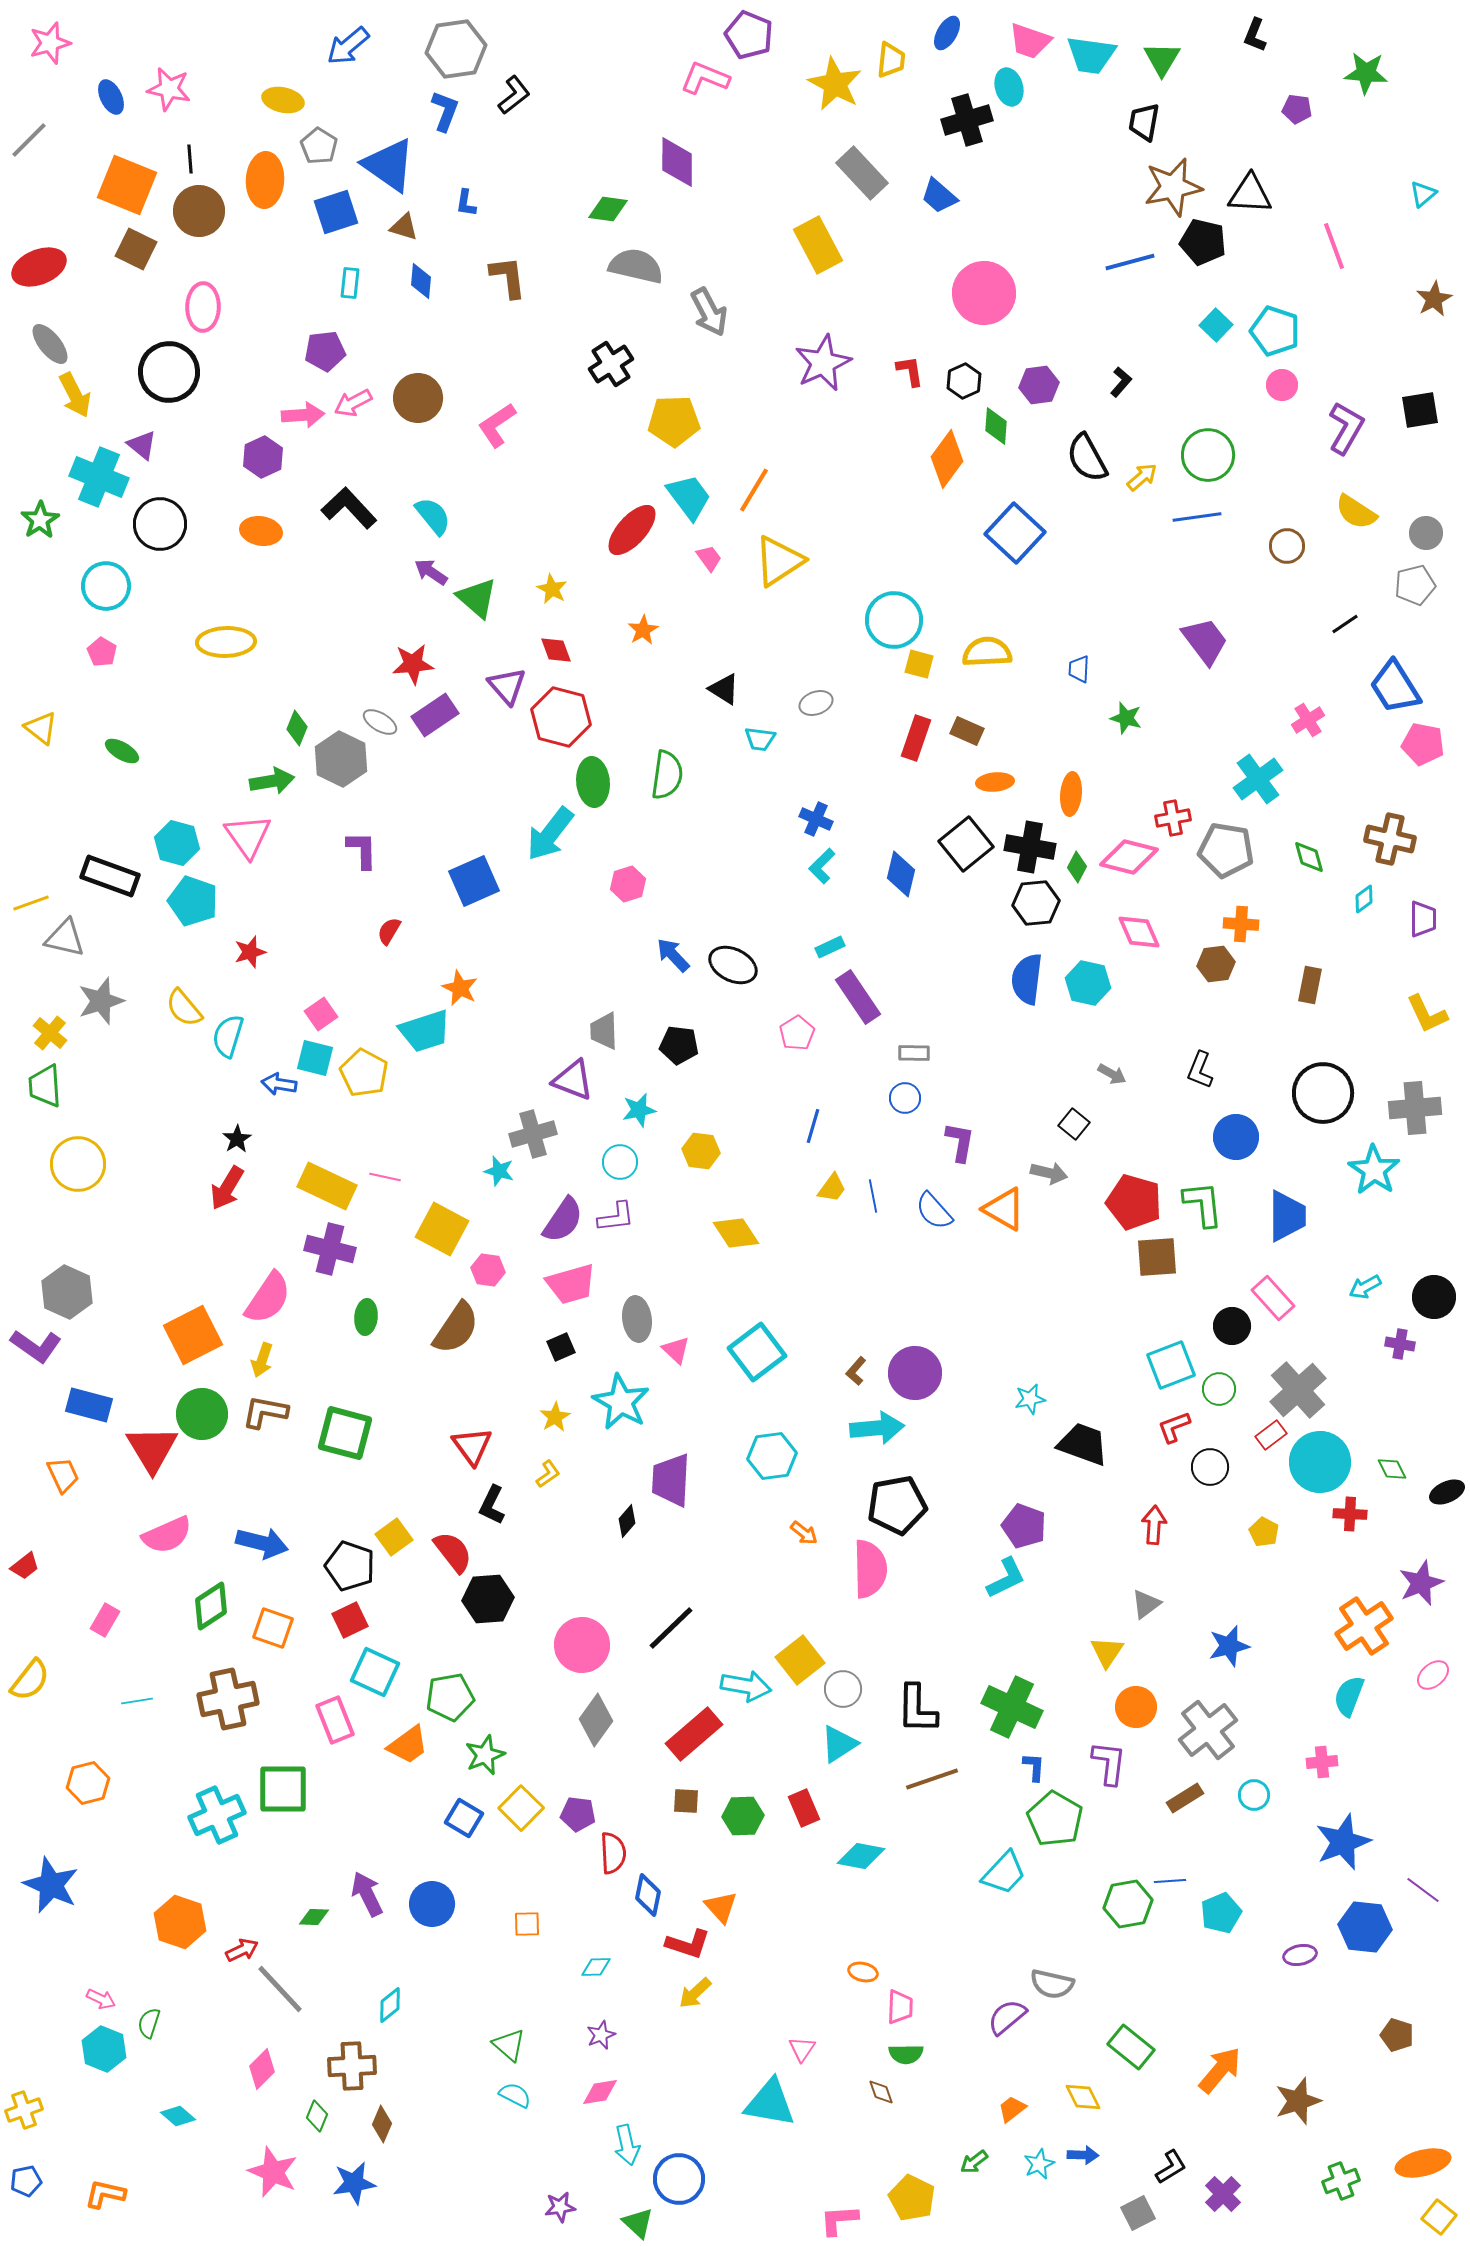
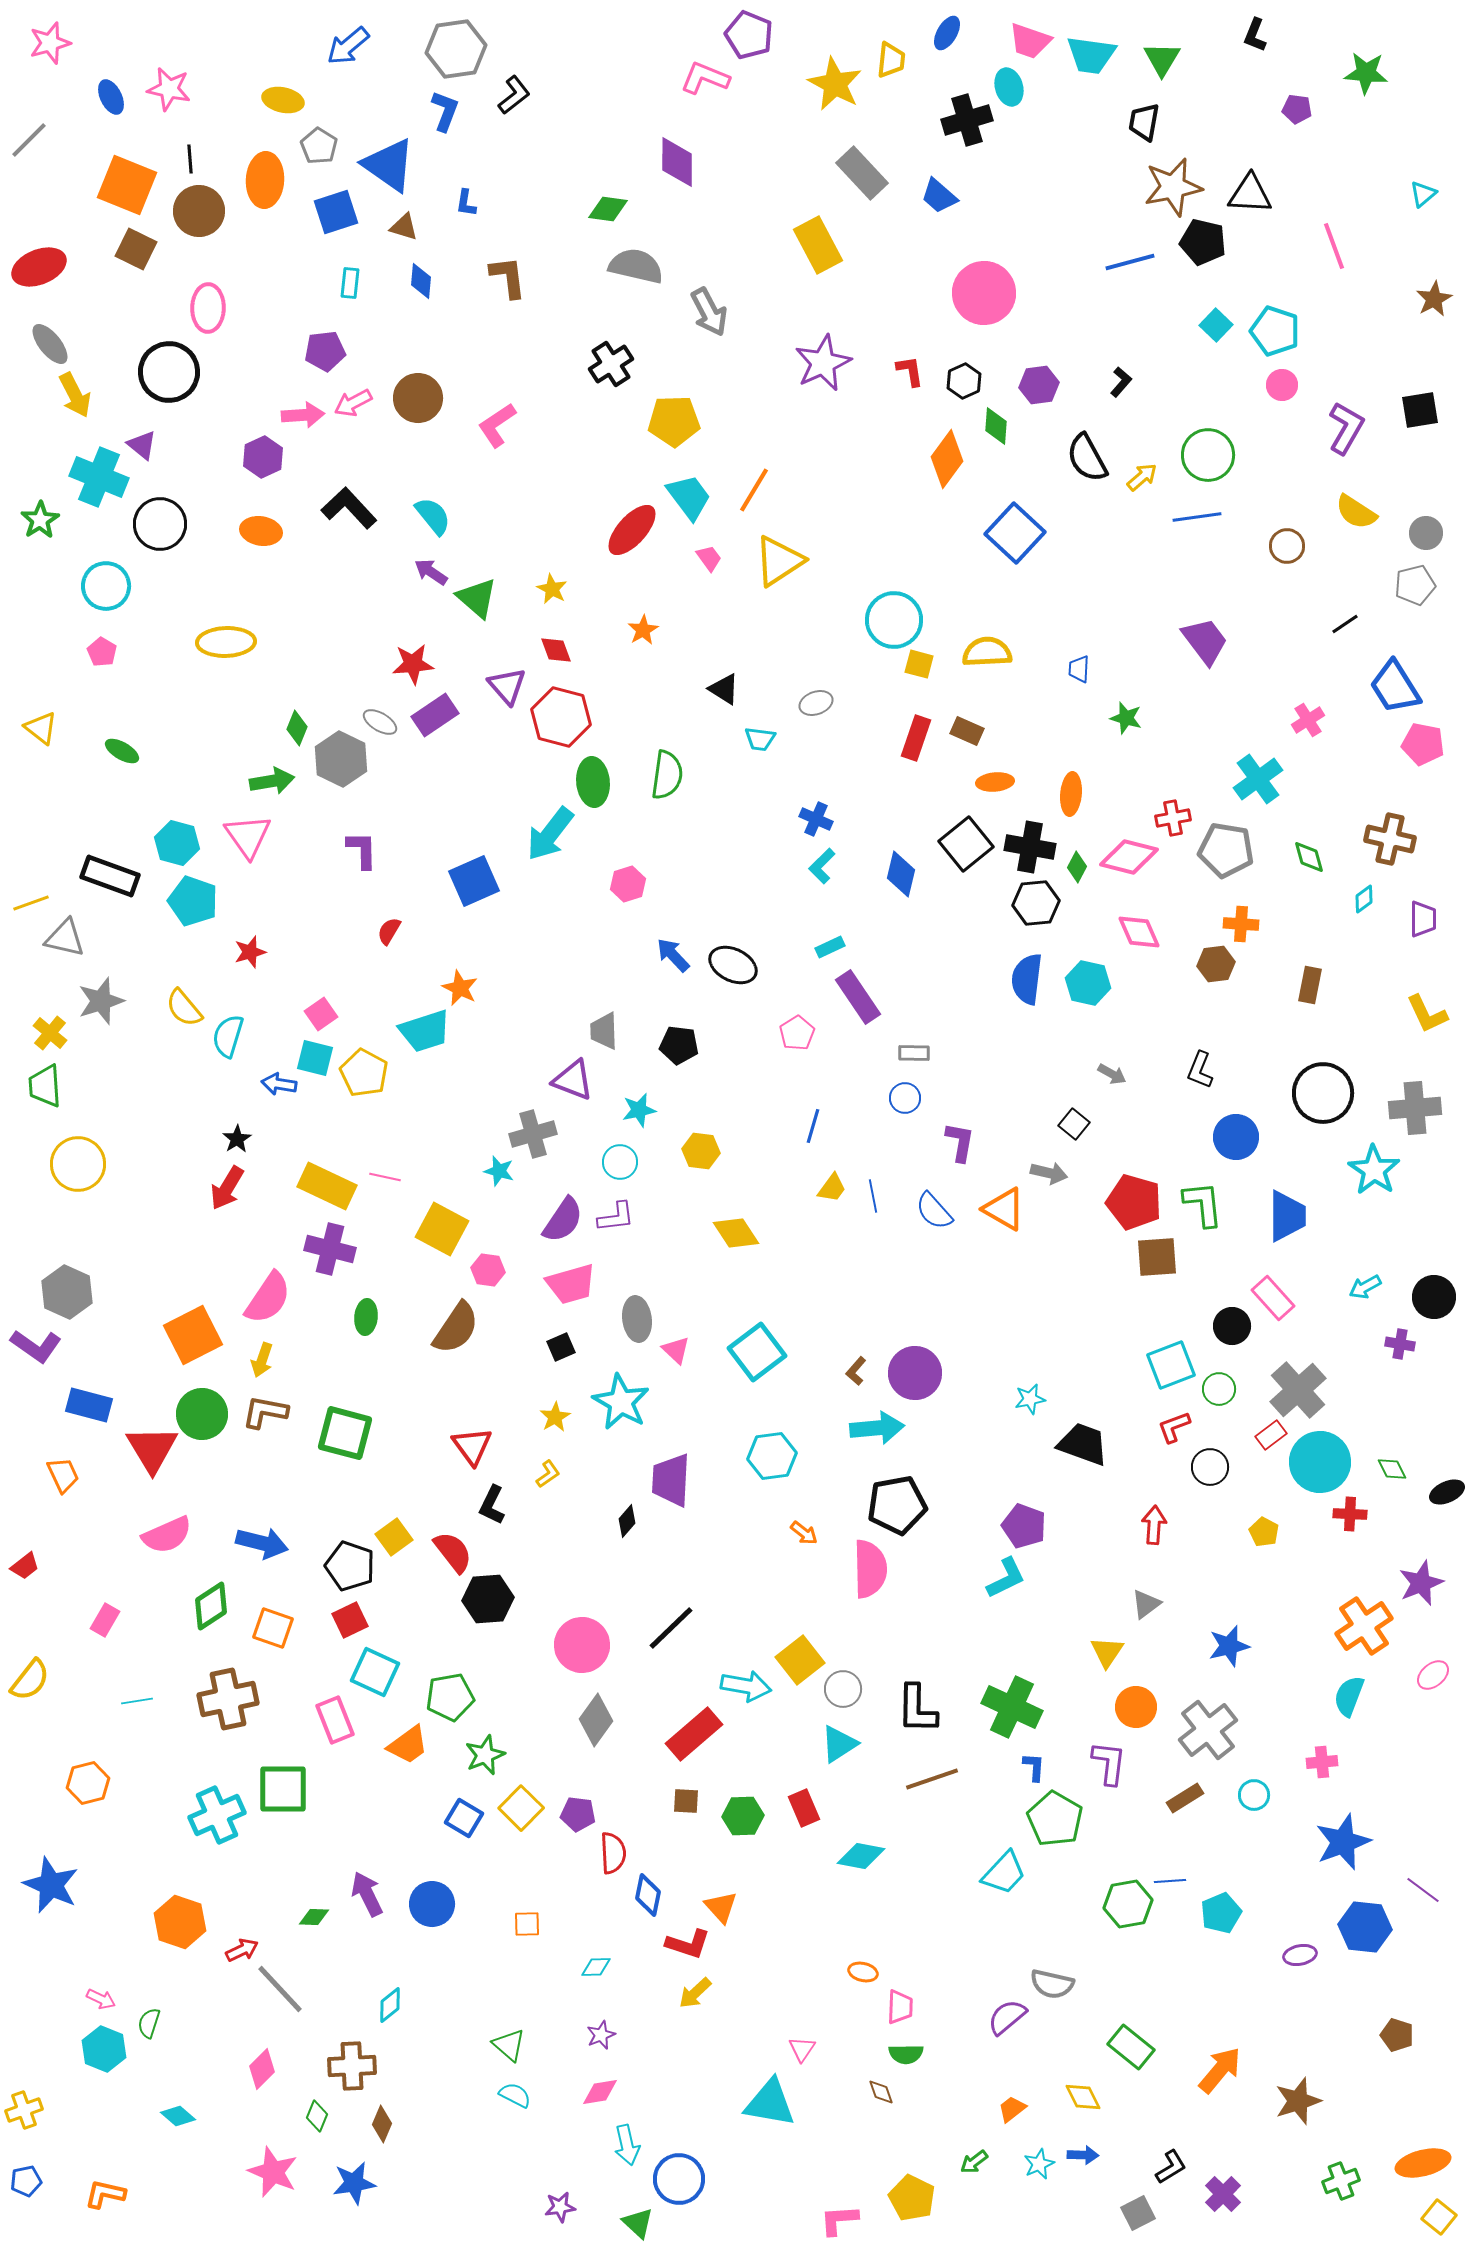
pink ellipse at (203, 307): moved 5 px right, 1 px down
